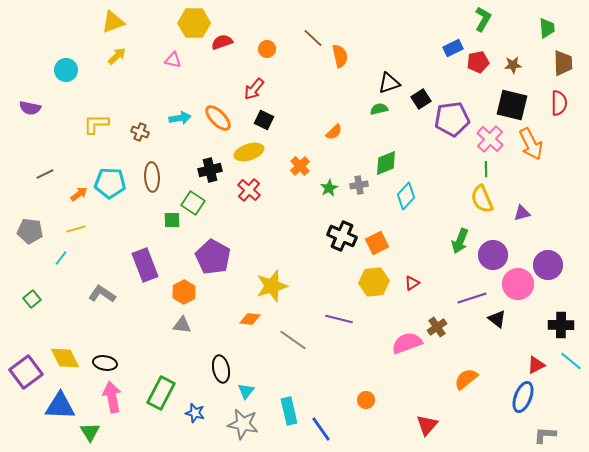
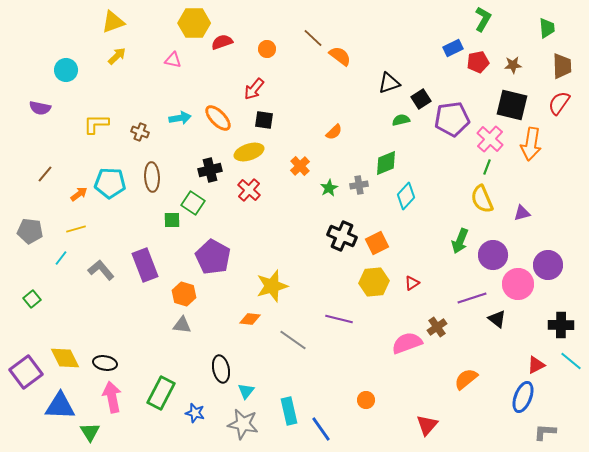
orange semicircle at (340, 56): rotated 40 degrees counterclockwise
brown trapezoid at (563, 63): moved 1 px left, 3 px down
red semicircle at (559, 103): rotated 145 degrees counterclockwise
purple semicircle at (30, 108): moved 10 px right
green semicircle at (379, 109): moved 22 px right, 11 px down
black square at (264, 120): rotated 18 degrees counterclockwise
orange arrow at (531, 144): rotated 36 degrees clockwise
green line at (486, 169): moved 1 px right, 2 px up; rotated 21 degrees clockwise
brown line at (45, 174): rotated 24 degrees counterclockwise
orange hexagon at (184, 292): moved 2 px down; rotated 15 degrees counterclockwise
gray L-shape at (102, 294): moved 1 px left, 24 px up; rotated 16 degrees clockwise
gray L-shape at (545, 435): moved 3 px up
